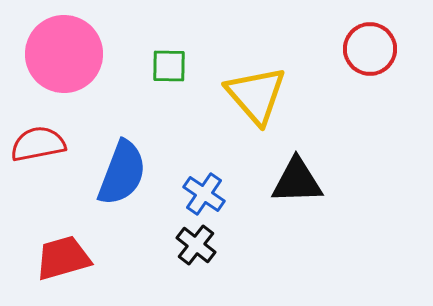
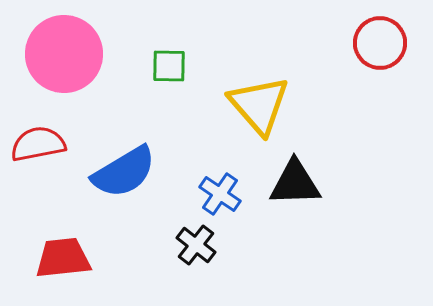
red circle: moved 10 px right, 6 px up
yellow triangle: moved 3 px right, 10 px down
blue semicircle: moved 2 px right, 1 px up; rotated 38 degrees clockwise
black triangle: moved 2 px left, 2 px down
blue cross: moved 16 px right
red trapezoid: rotated 10 degrees clockwise
